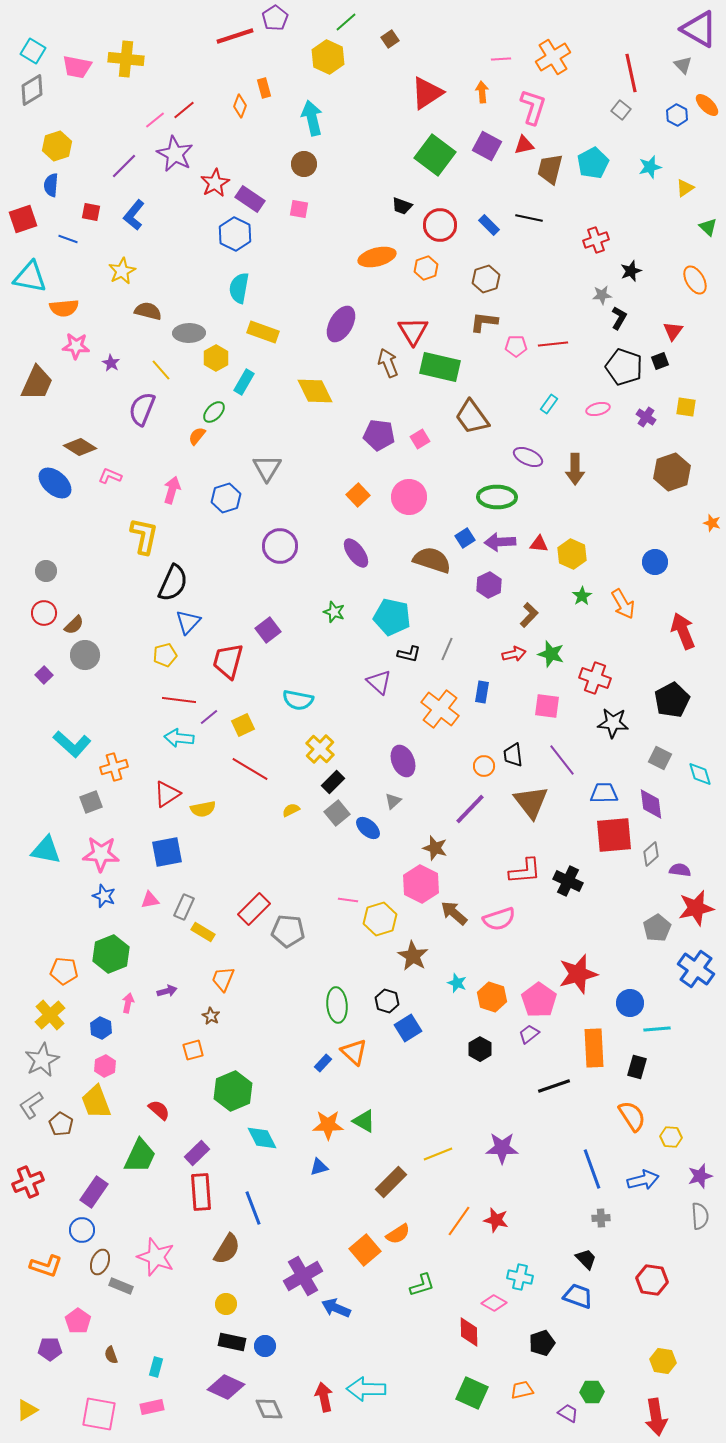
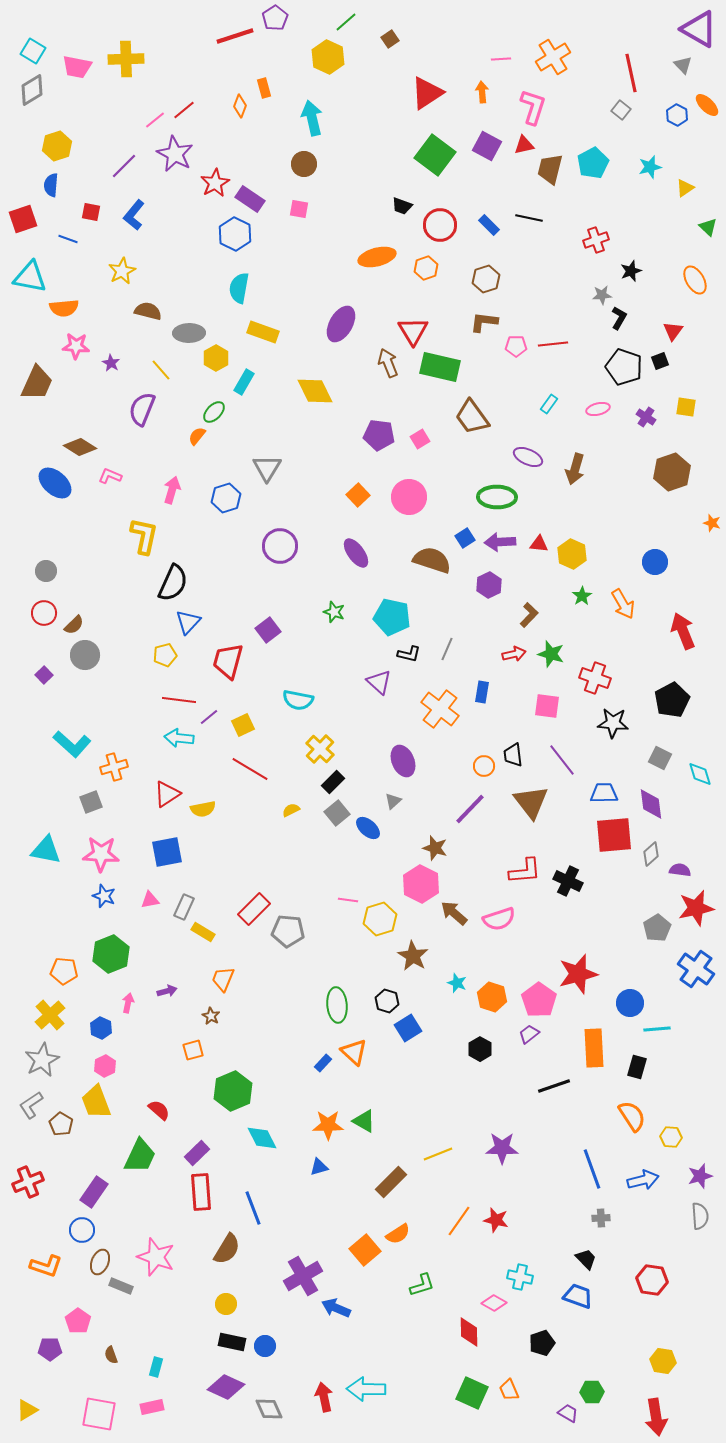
yellow cross at (126, 59): rotated 8 degrees counterclockwise
brown arrow at (575, 469): rotated 16 degrees clockwise
orange trapezoid at (522, 1390): moved 13 px left; rotated 100 degrees counterclockwise
